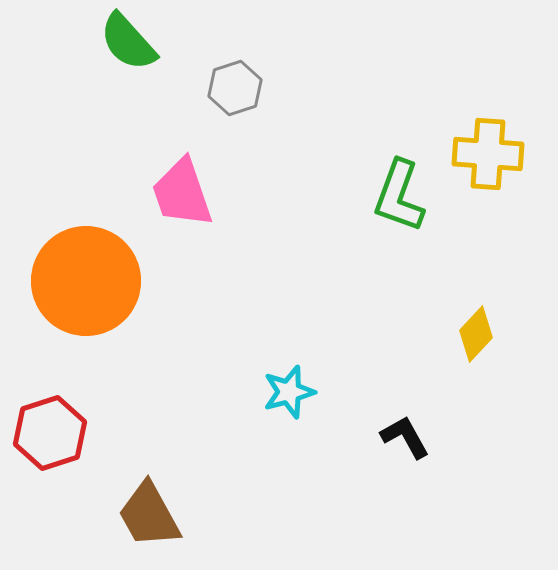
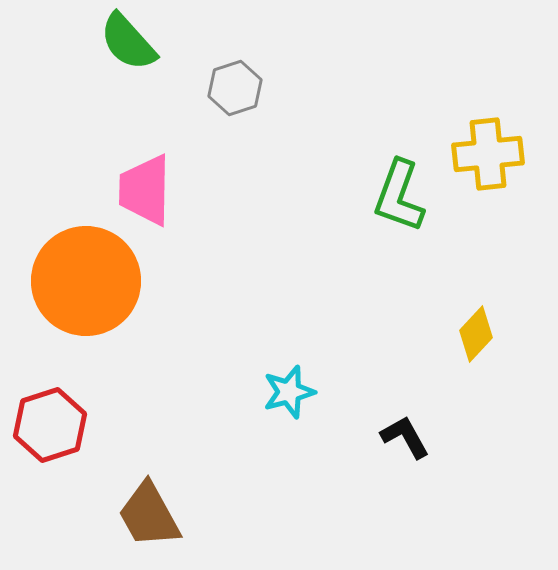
yellow cross: rotated 10 degrees counterclockwise
pink trapezoid: moved 37 px left, 3 px up; rotated 20 degrees clockwise
red hexagon: moved 8 px up
